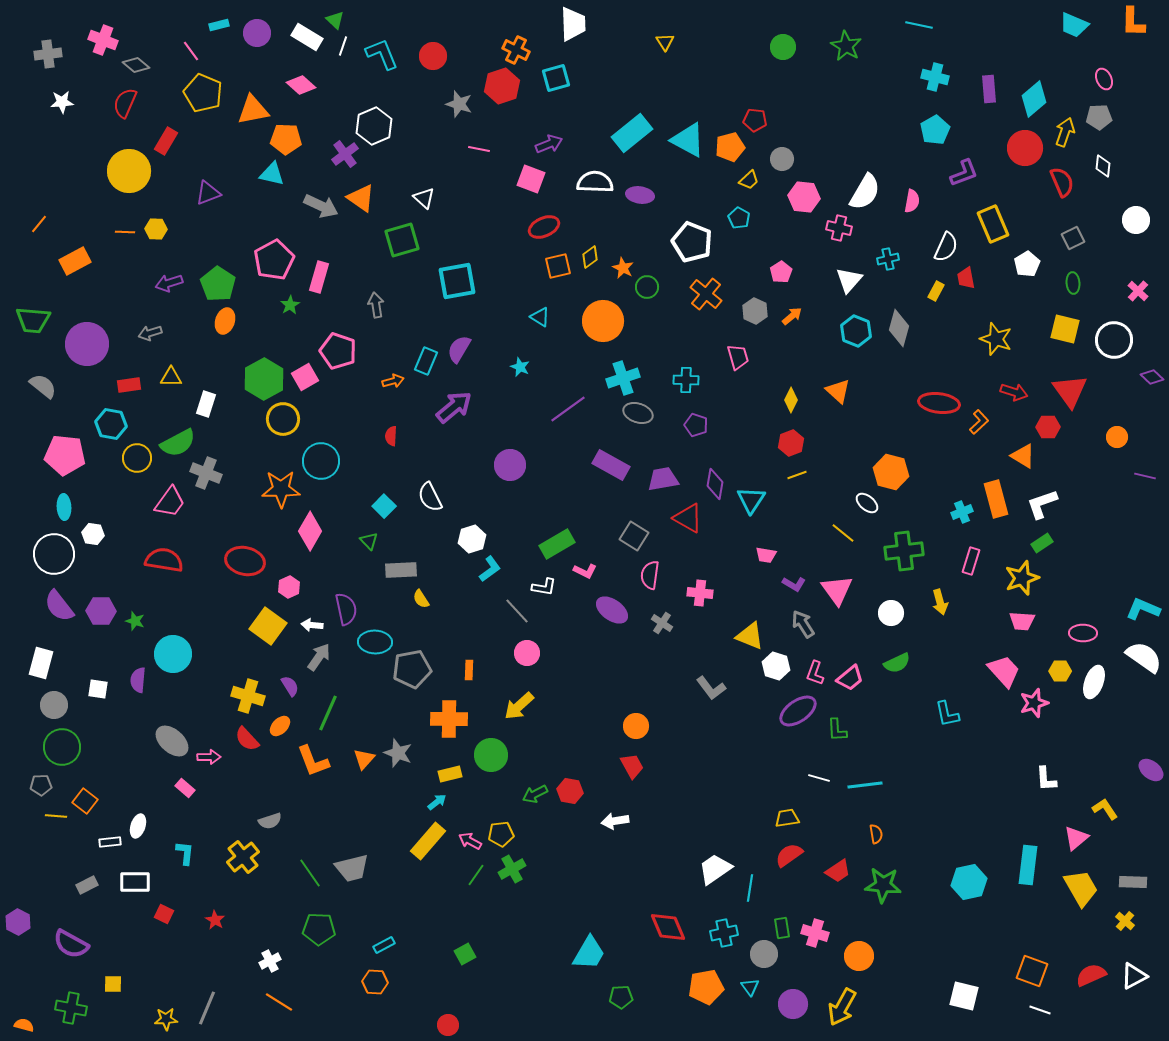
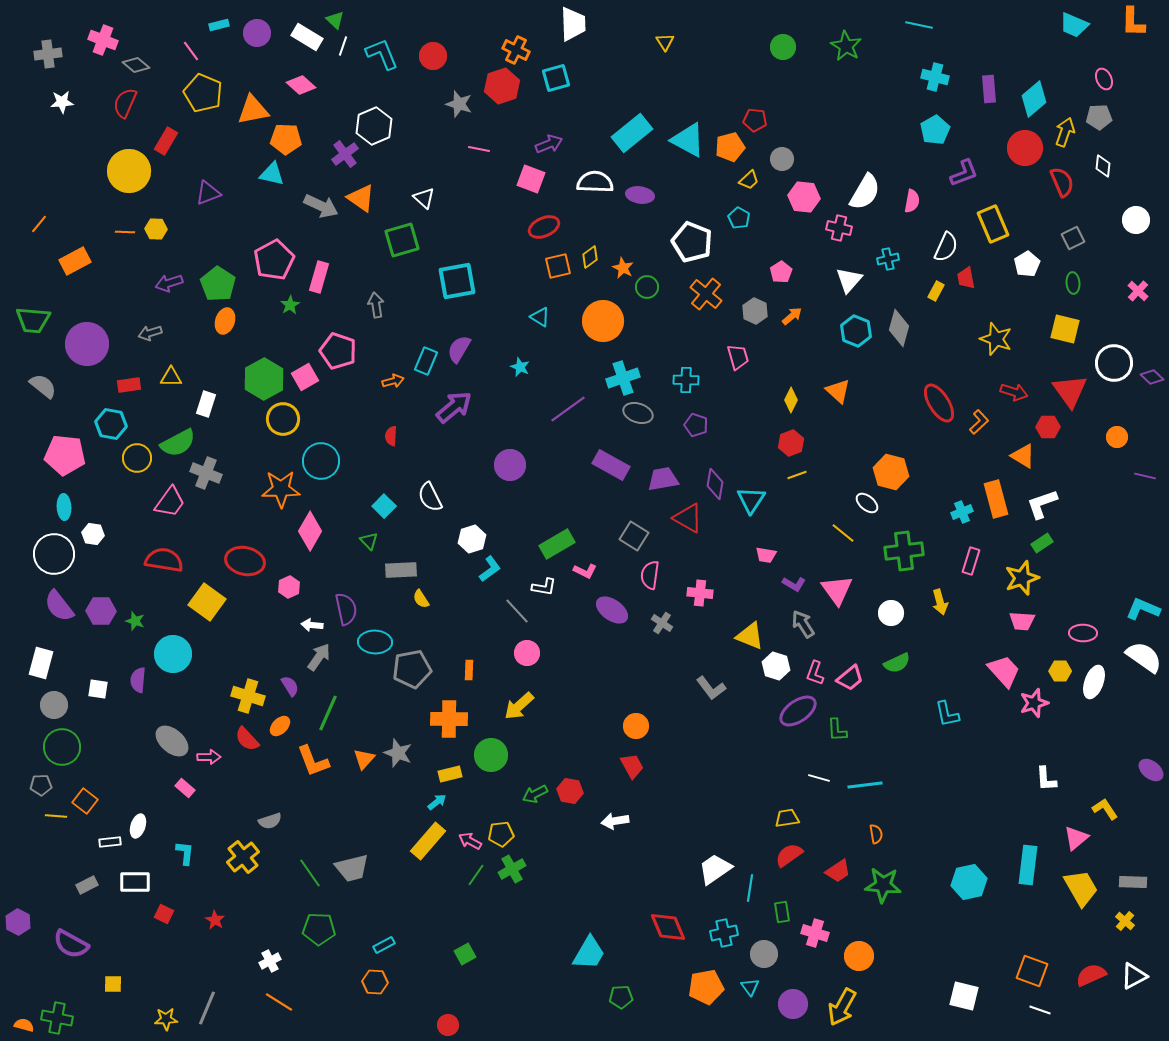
white circle at (1114, 340): moved 23 px down
red ellipse at (939, 403): rotated 51 degrees clockwise
yellow square at (268, 626): moved 61 px left, 24 px up
green rectangle at (782, 928): moved 16 px up
green cross at (71, 1008): moved 14 px left, 10 px down
